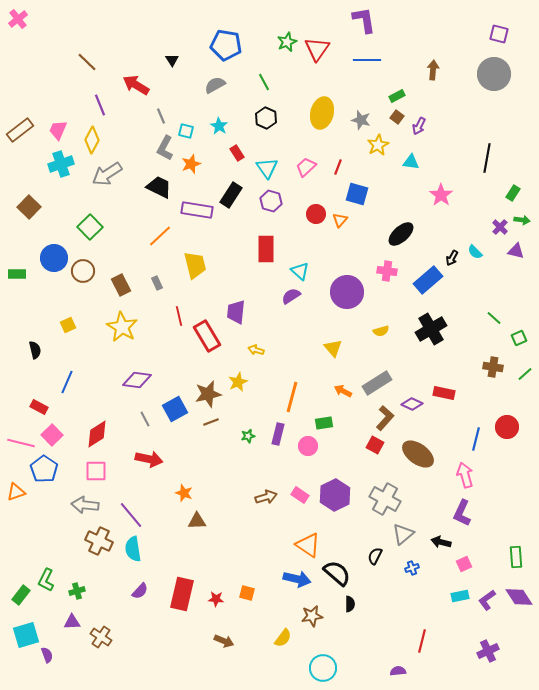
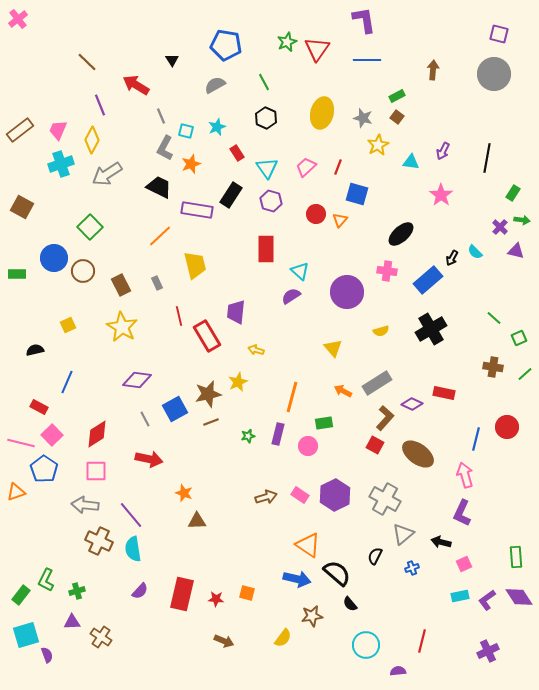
gray star at (361, 120): moved 2 px right, 2 px up
cyan star at (219, 126): moved 2 px left, 1 px down; rotated 18 degrees clockwise
purple arrow at (419, 126): moved 24 px right, 25 px down
brown square at (29, 207): moved 7 px left; rotated 15 degrees counterclockwise
black semicircle at (35, 350): rotated 90 degrees counterclockwise
black semicircle at (350, 604): rotated 140 degrees clockwise
cyan circle at (323, 668): moved 43 px right, 23 px up
